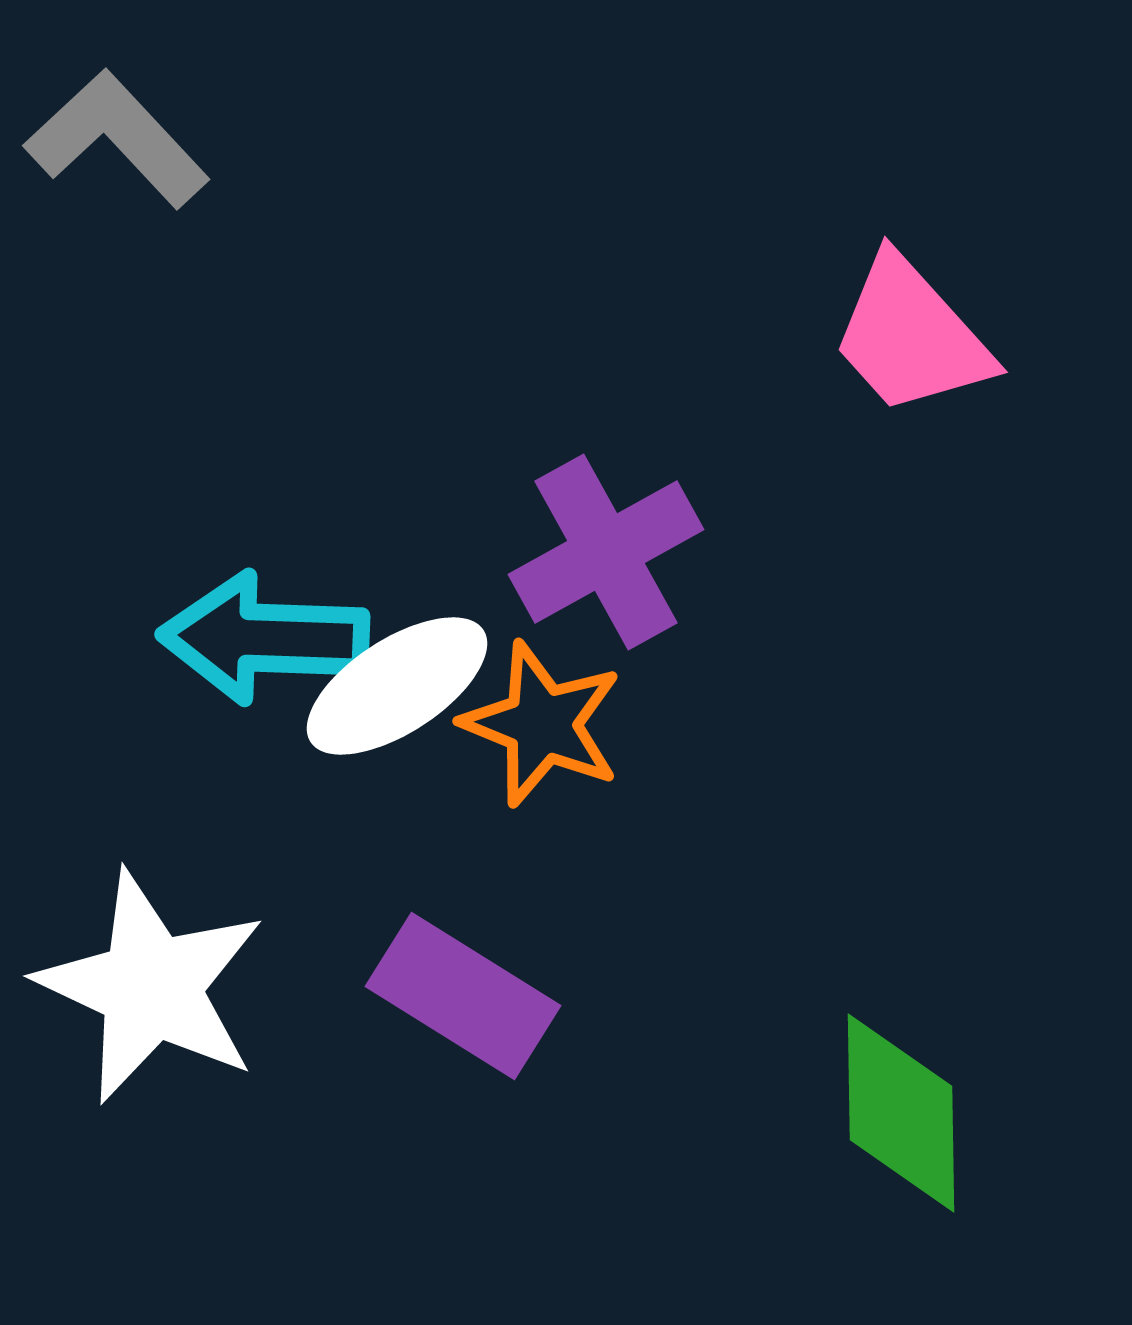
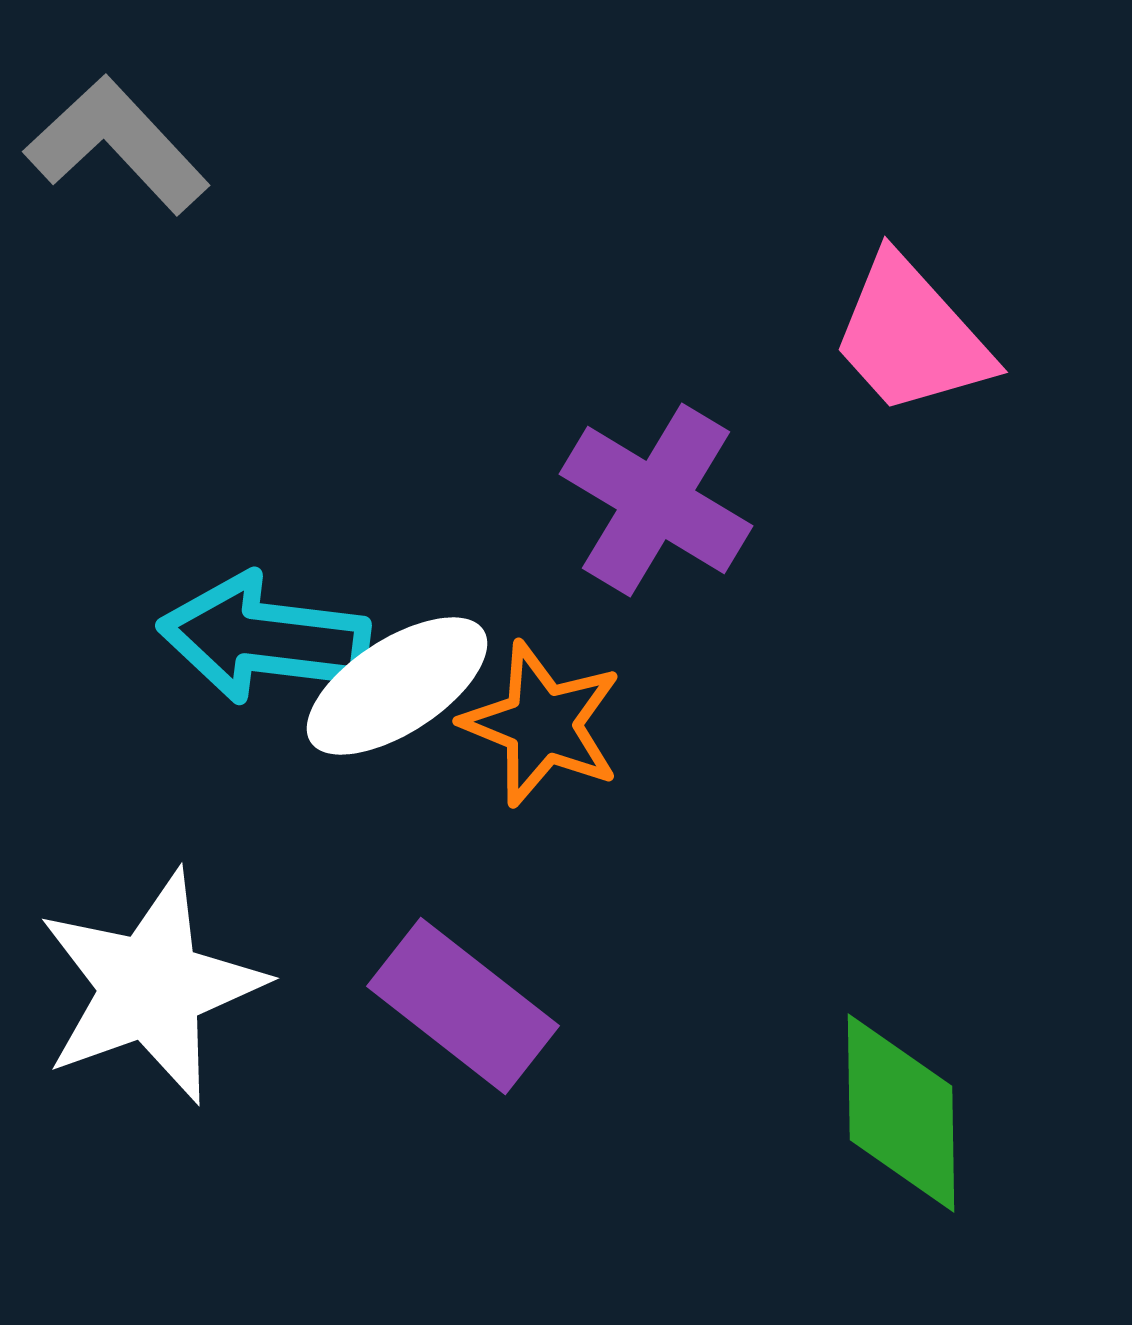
gray L-shape: moved 6 px down
purple cross: moved 50 px right, 52 px up; rotated 30 degrees counterclockwise
cyan arrow: rotated 5 degrees clockwise
white star: rotated 27 degrees clockwise
purple rectangle: moved 10 px down; rotated 6 degrees clockwise
